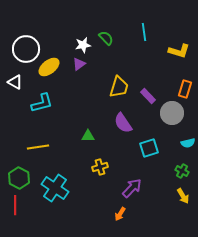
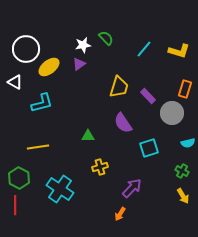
cyan line: moved 17 px down; rotated 48 degrees clockwise
cyan cross: moved 5 px right, 1 px down
